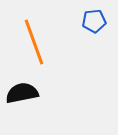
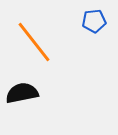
orange line: rotated 18 degrees counterclockwise
